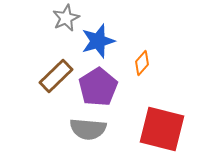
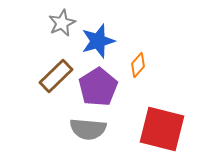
gray star: moved 4 px left, 5 px down
orange diamond: moved 4 px left, 2 px down
